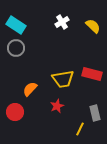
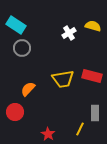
white cross: moved 7 px right, 11 px down
yellow semicircle: rotated 28 degrees counterclockwise
gray circle: moved 6 px right
red rectangle: moved 2 px down
orange semicircle: moved 2 px left
red star: moved 9 px left, 28 px down; rotated 16 degrees counterclockwise
gray rectangle: rotated 14 degrees clockwise
